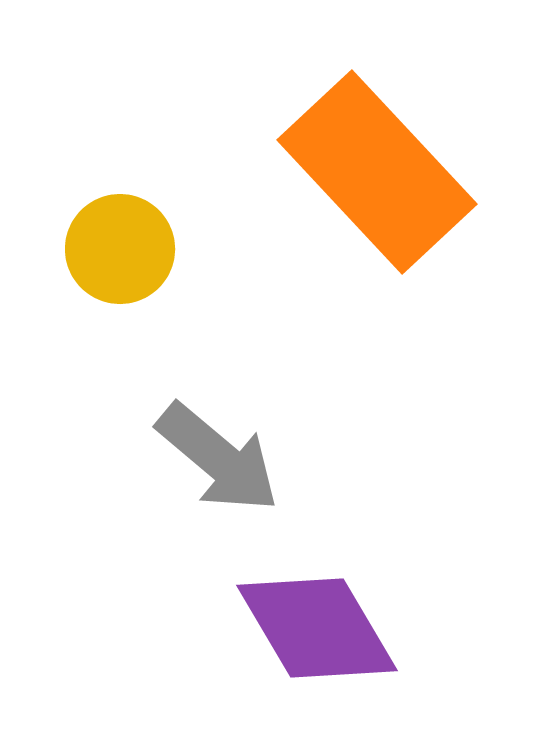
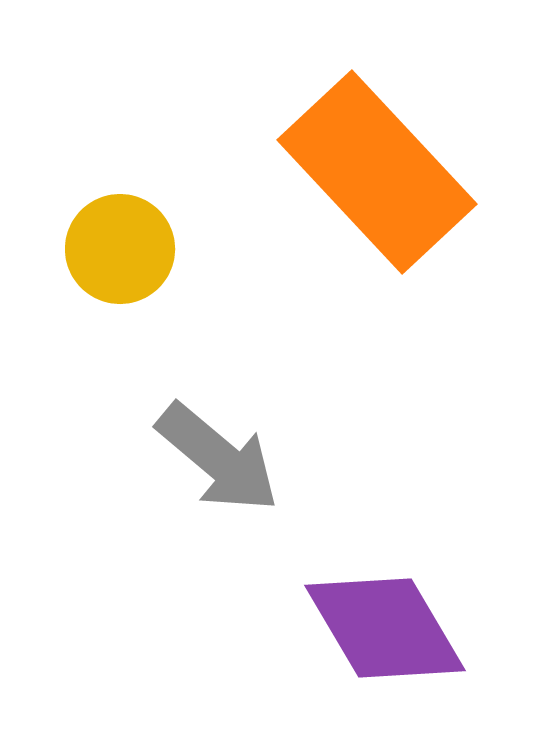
purple diamond: moved 68 px right
